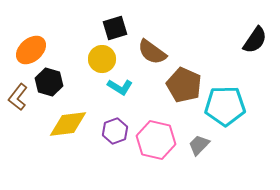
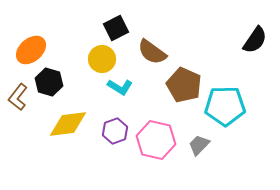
black square: moved 1 px right; rotated 10 degrees counterclockwise
